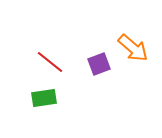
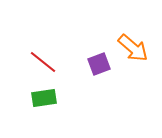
red line: moved 7 px left
